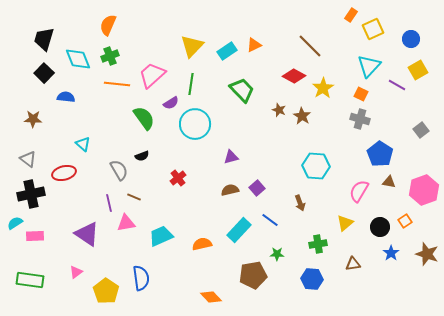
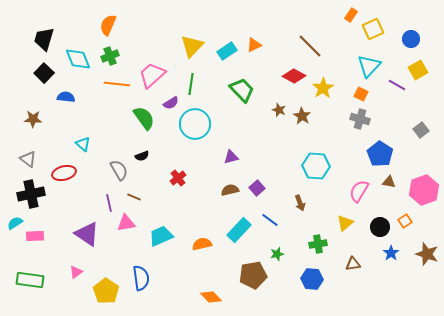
green star at (277, 254): rotated 16 degrees counterclockwise
